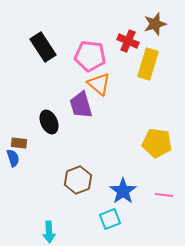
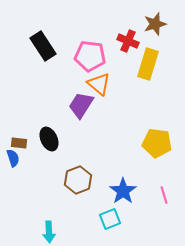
black rectangle: moved 1 px up
purple trapezoid: rotated 48 degrees clockwise
black ellipse: moved 17 px down
pink line: rotated 66 degrees clockwise
